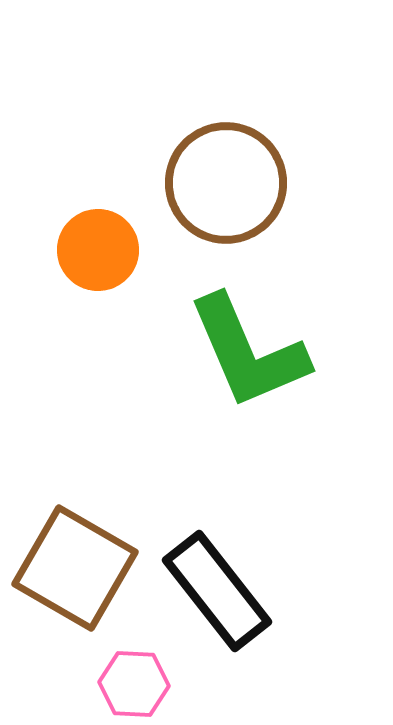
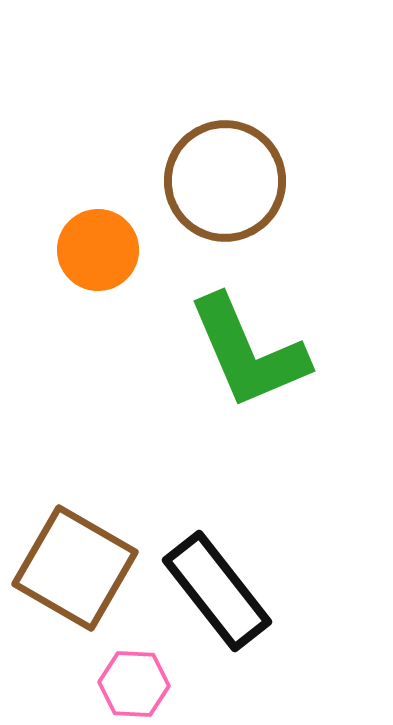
brown circle: moved 1 px left, 2 px up
